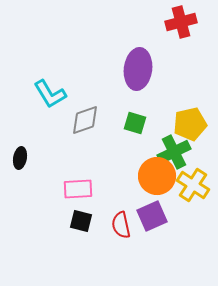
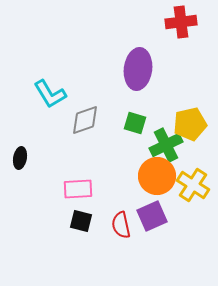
red cross: rotated 8 degrees clockwise
green cross: moved 8 px left, 7 px up
